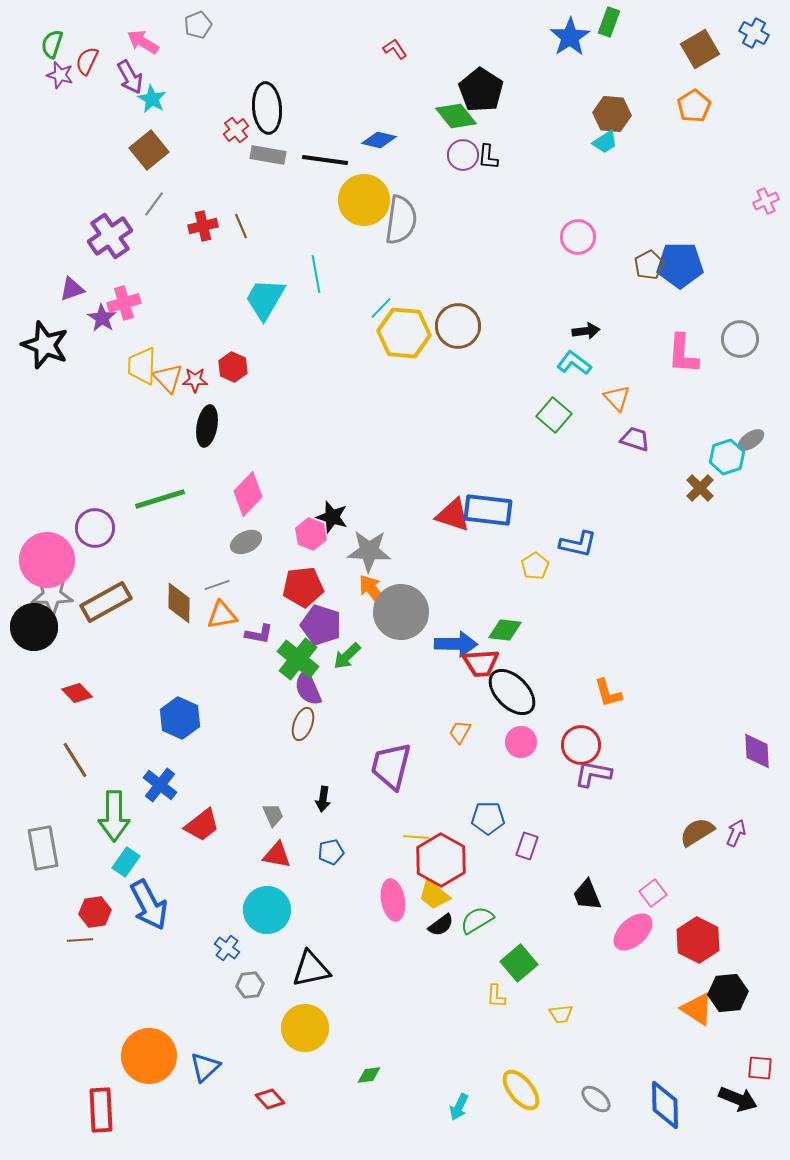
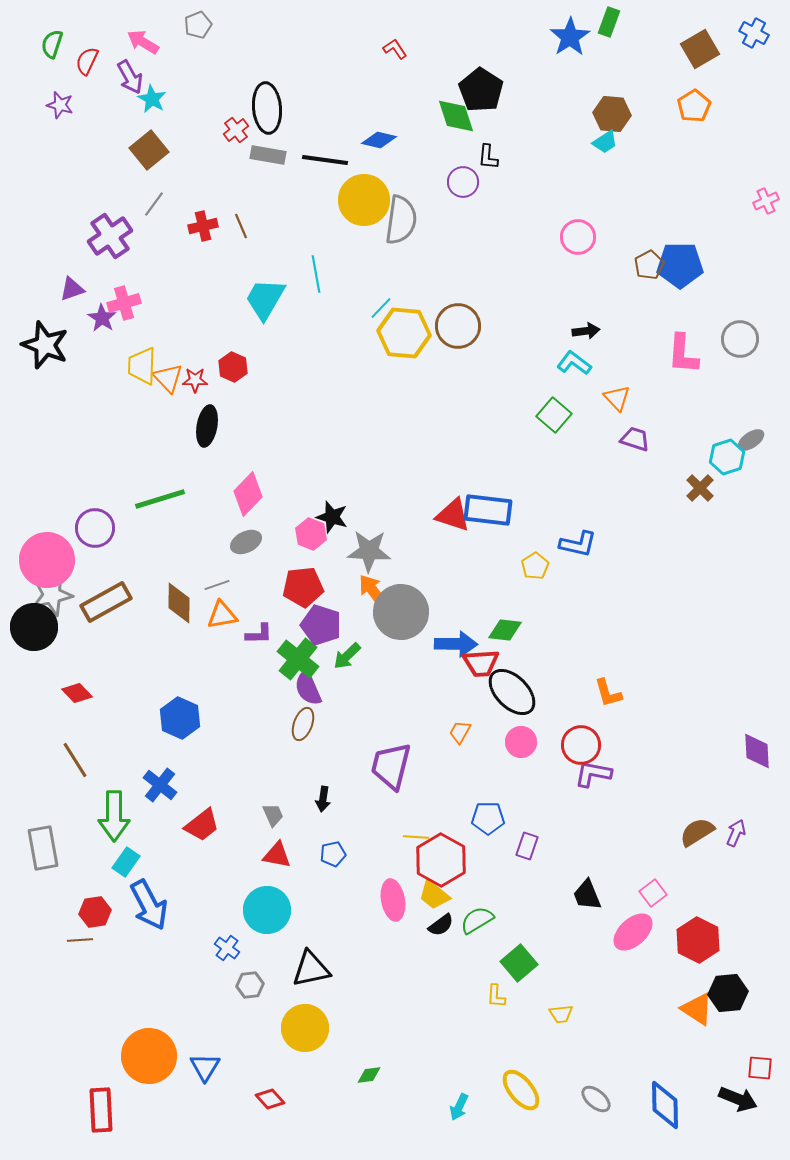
purple star at (60, 75): moved 30 px down
green diamond at (456, 116): rotated 21 degrees clockwise
purple circle at (463, 155): moved 27 px down
gray star at (52, 595): rotated 12 degrees counterclockwise
purple L-shape at (259, 634): rotated 12 degrees counterclockwise
blue pentagon at (331, 852): moved 2 px right, 2 px down
blue triangle at (205, 1067): rotated 16 degrees counterclockwise
